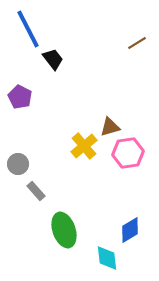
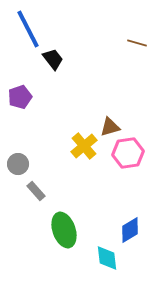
brown line: rotated 48 degrees clockwise
purple pentagon: rotated 25 degrees clockwise
